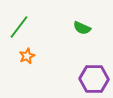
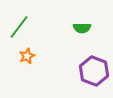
green semicircle: rotated 24 degrees counterclockwise
purple hexagon: moved 8 px up; rotated 20 degrees clockwise
